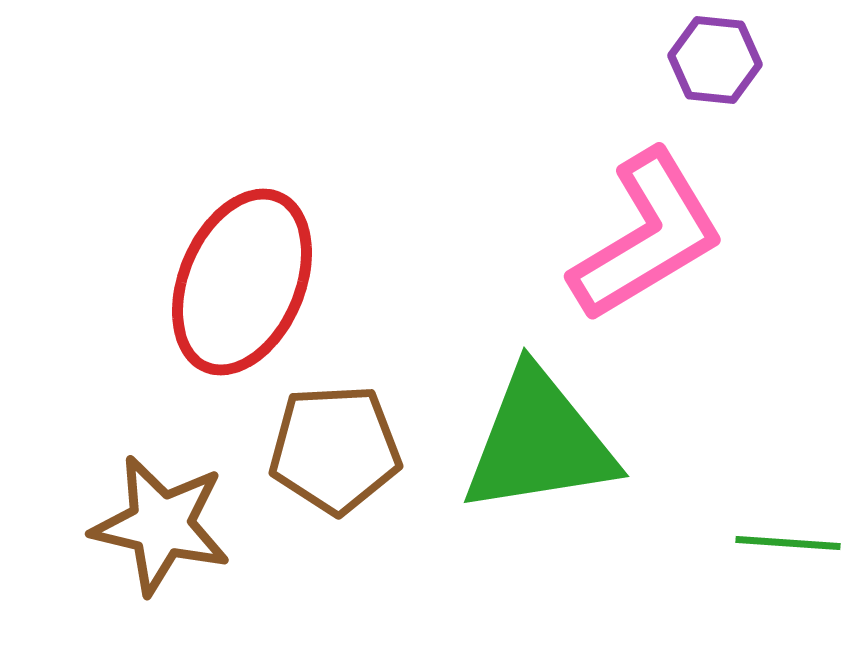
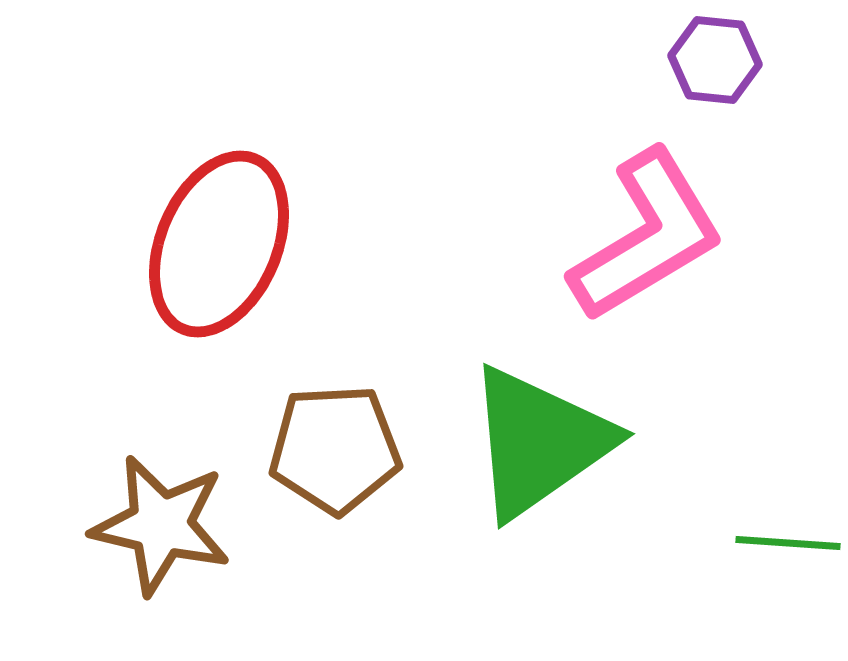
red ellipse: moved 23 px left, 38 px up
green triangle: rotated 26 degrees counterclockwise
